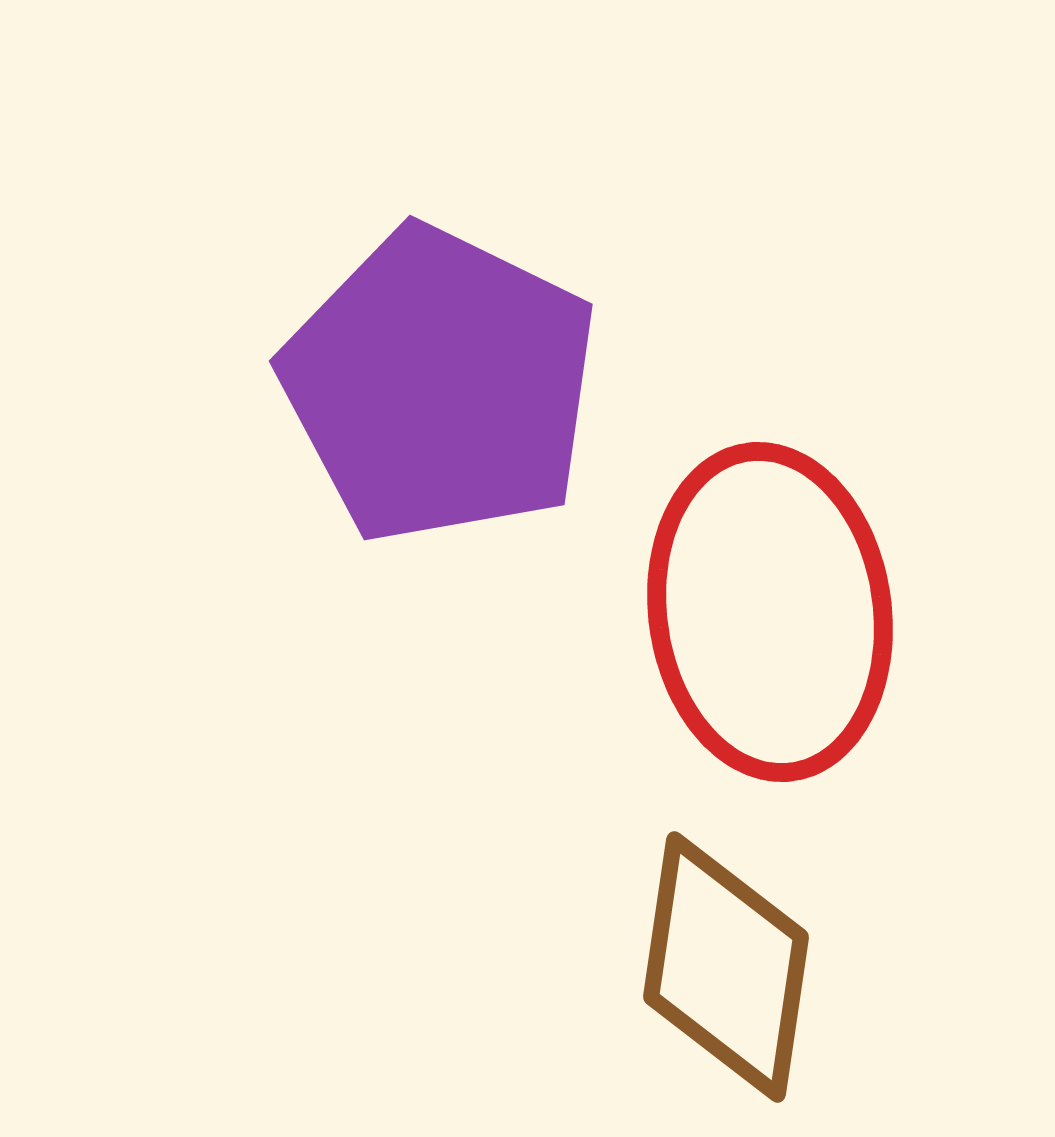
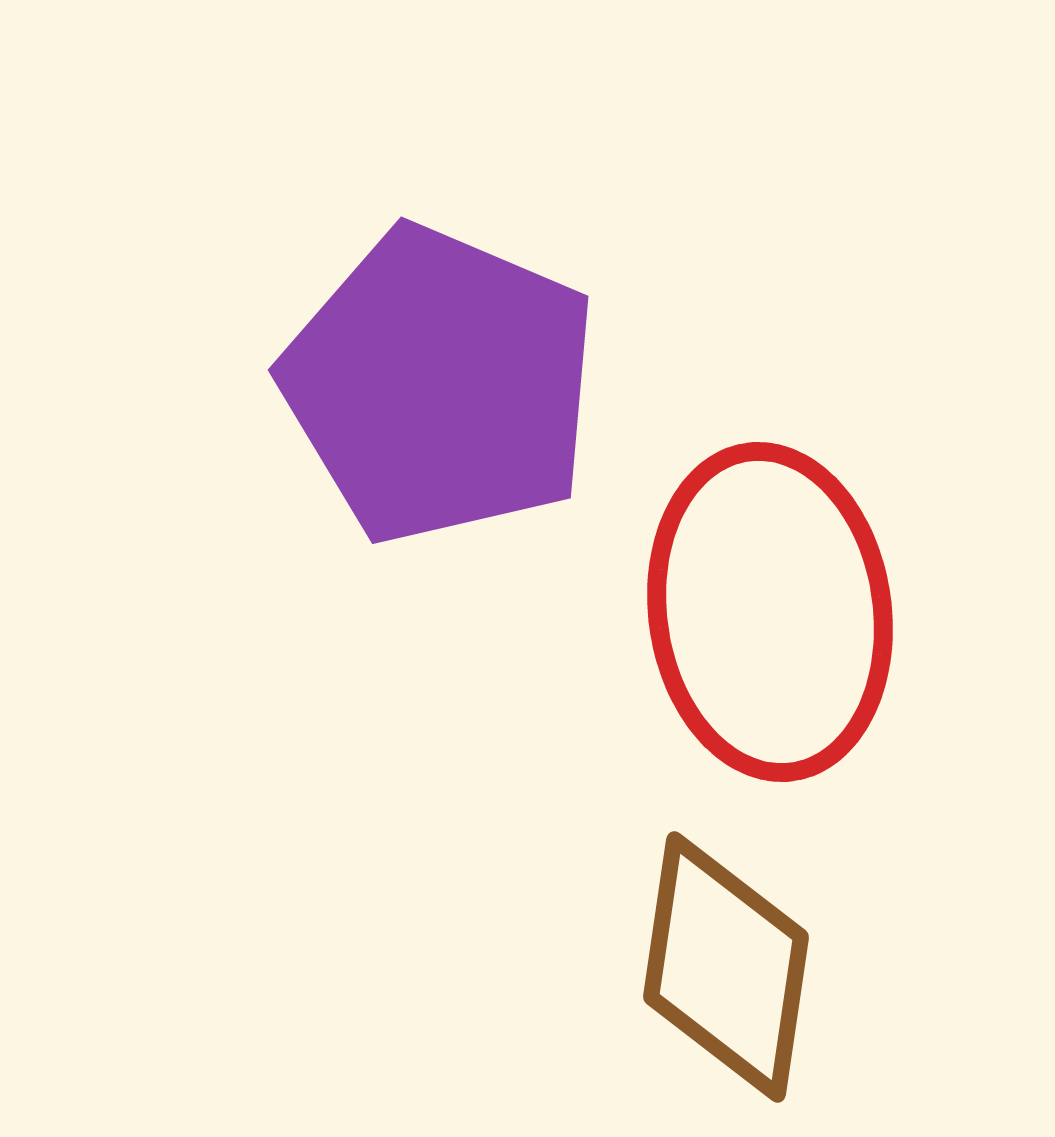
purple pentagon: rotated 3 degrees counterclockwise
